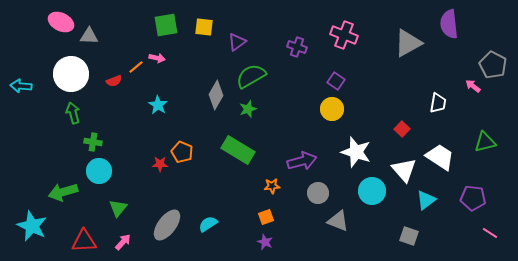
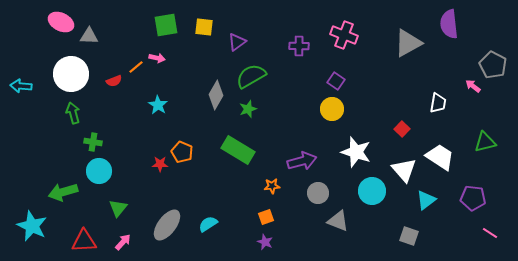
purple cross at (297, 47): moved 2 px right, 1 px up; rotated 18 degrees counterclockwise
